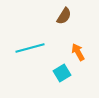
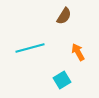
cyan square: moved 7 px down
